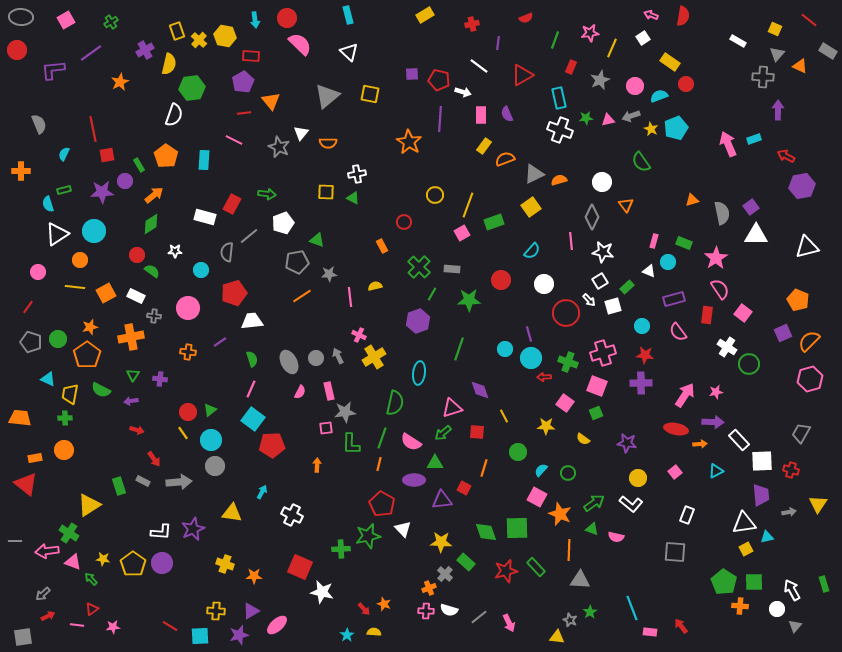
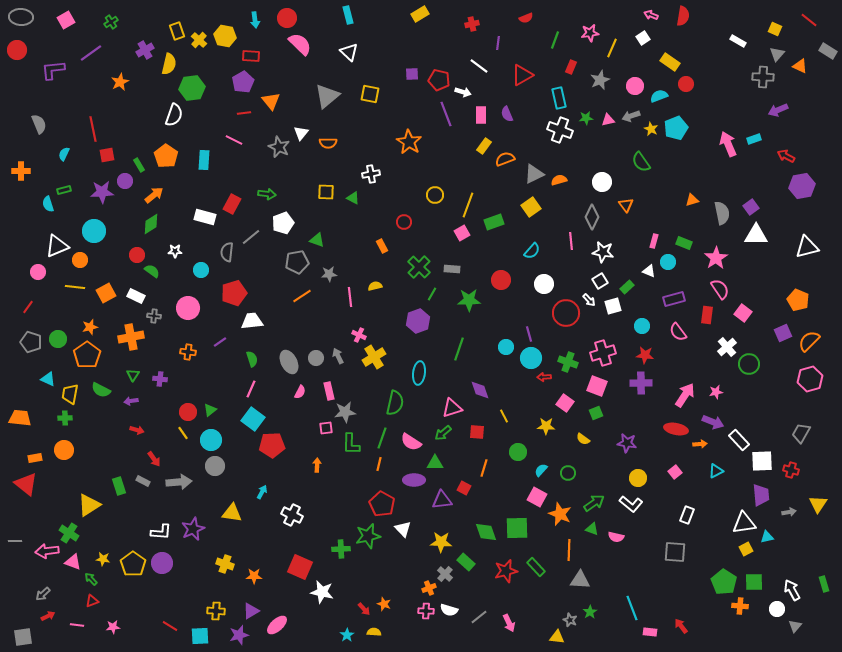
yellow rectangle at (425, 15): moved 5 px left, 1 px up
purple arrow at (778, 110): rotated 114 degrees counterclockwise
purple line at (440, 119): moved 6 px right, 5 px up; rotated 25 degrees counterclockwise
white cross at (357, 174): moved 14 px right
white triangle at (57, 234): moved 12 px down; rotated 10 degrees clockwise
gray line at (249, 236): moved 2 px right, 1 px down
white cross at (727, 347): rotated 18 degrees clockwise
cyan circle at (505, 349): moved 1 px right, 2 px up
purple arrow at (713, 422): rotated 20 degrees clockwise
red triangle at (92, 609): moved 8 px up; rotated 16 degrees clockwise
